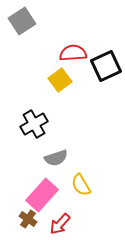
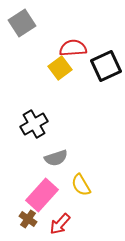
gray square: moved 2 px down
red semicircle: moved 5 px up
yellow square: moved 12 px up
